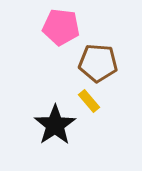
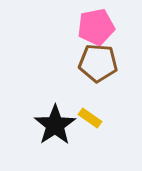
pink pentagon: moved 35 px right; rotated 18 degrees counterclockwise
yellow rectangle: moved 1 px right, 17 px down; rotated 15 degrees counterclockwise
